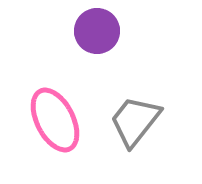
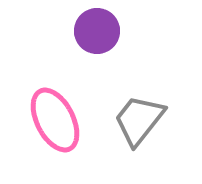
gray trapezoid: moved 4 px right, 1 px up
